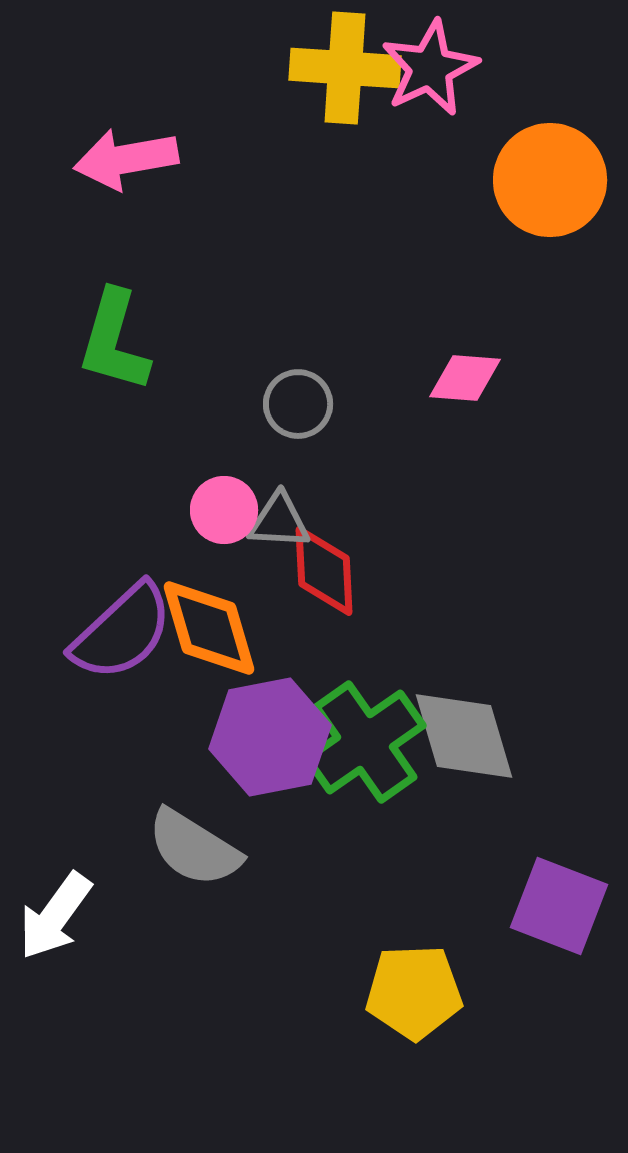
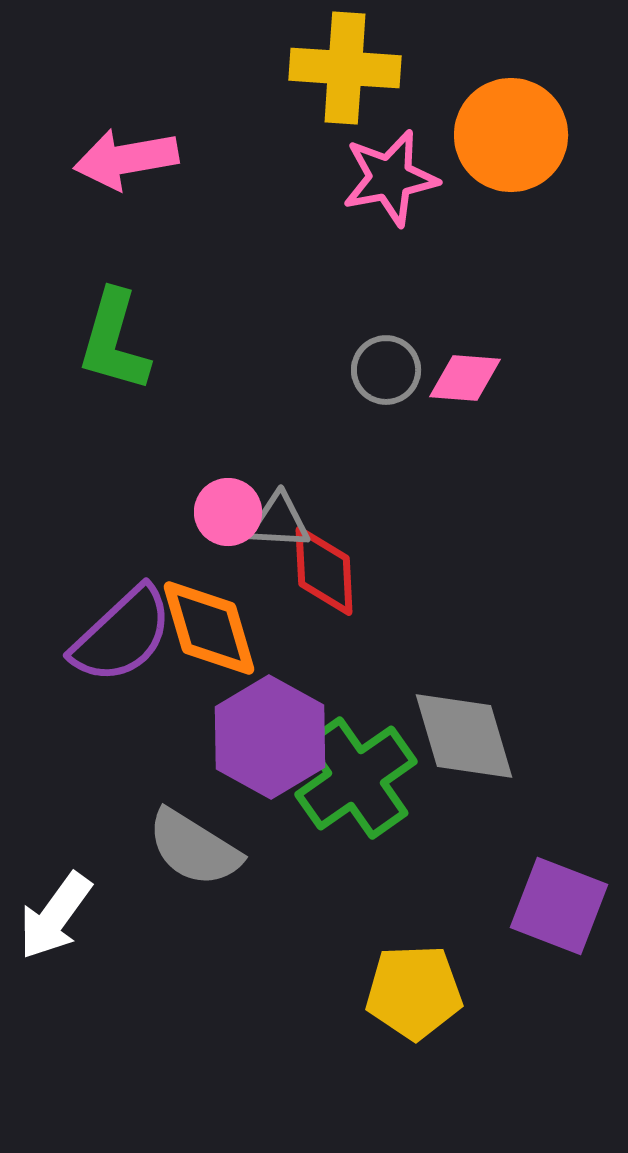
pink star: moved 40 px left, 110 px down; rotated 14 degrees clockwise
orange circle: moved 39 px left, 45 px up
gray circle: moved 88 px right, 34 px up
pink circle: moved 4 px right, 2 px down
purple semicircle: moved 3 px down
purple hexagon: rotated 20 degrees counterclockwise
green cross: moved 9 px left, 36 px down
